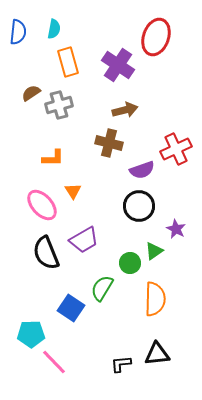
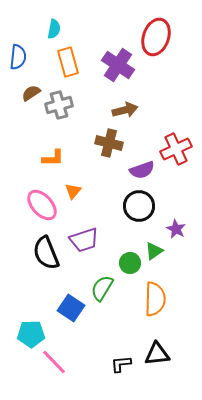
blue semicircle: moved 25 px down
orange triangle: rotated 12 degrees clockwise
purple trapezoid: rotated 12 degrees clockwise
